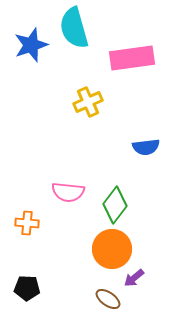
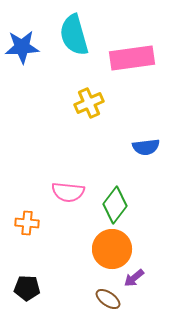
cyan semicircle: moved 7 px down
blue star: moved 9 px left, 2 px down; rotated 16 degrees clockwise
yellow cross: moved 1 px right, 1 px down
